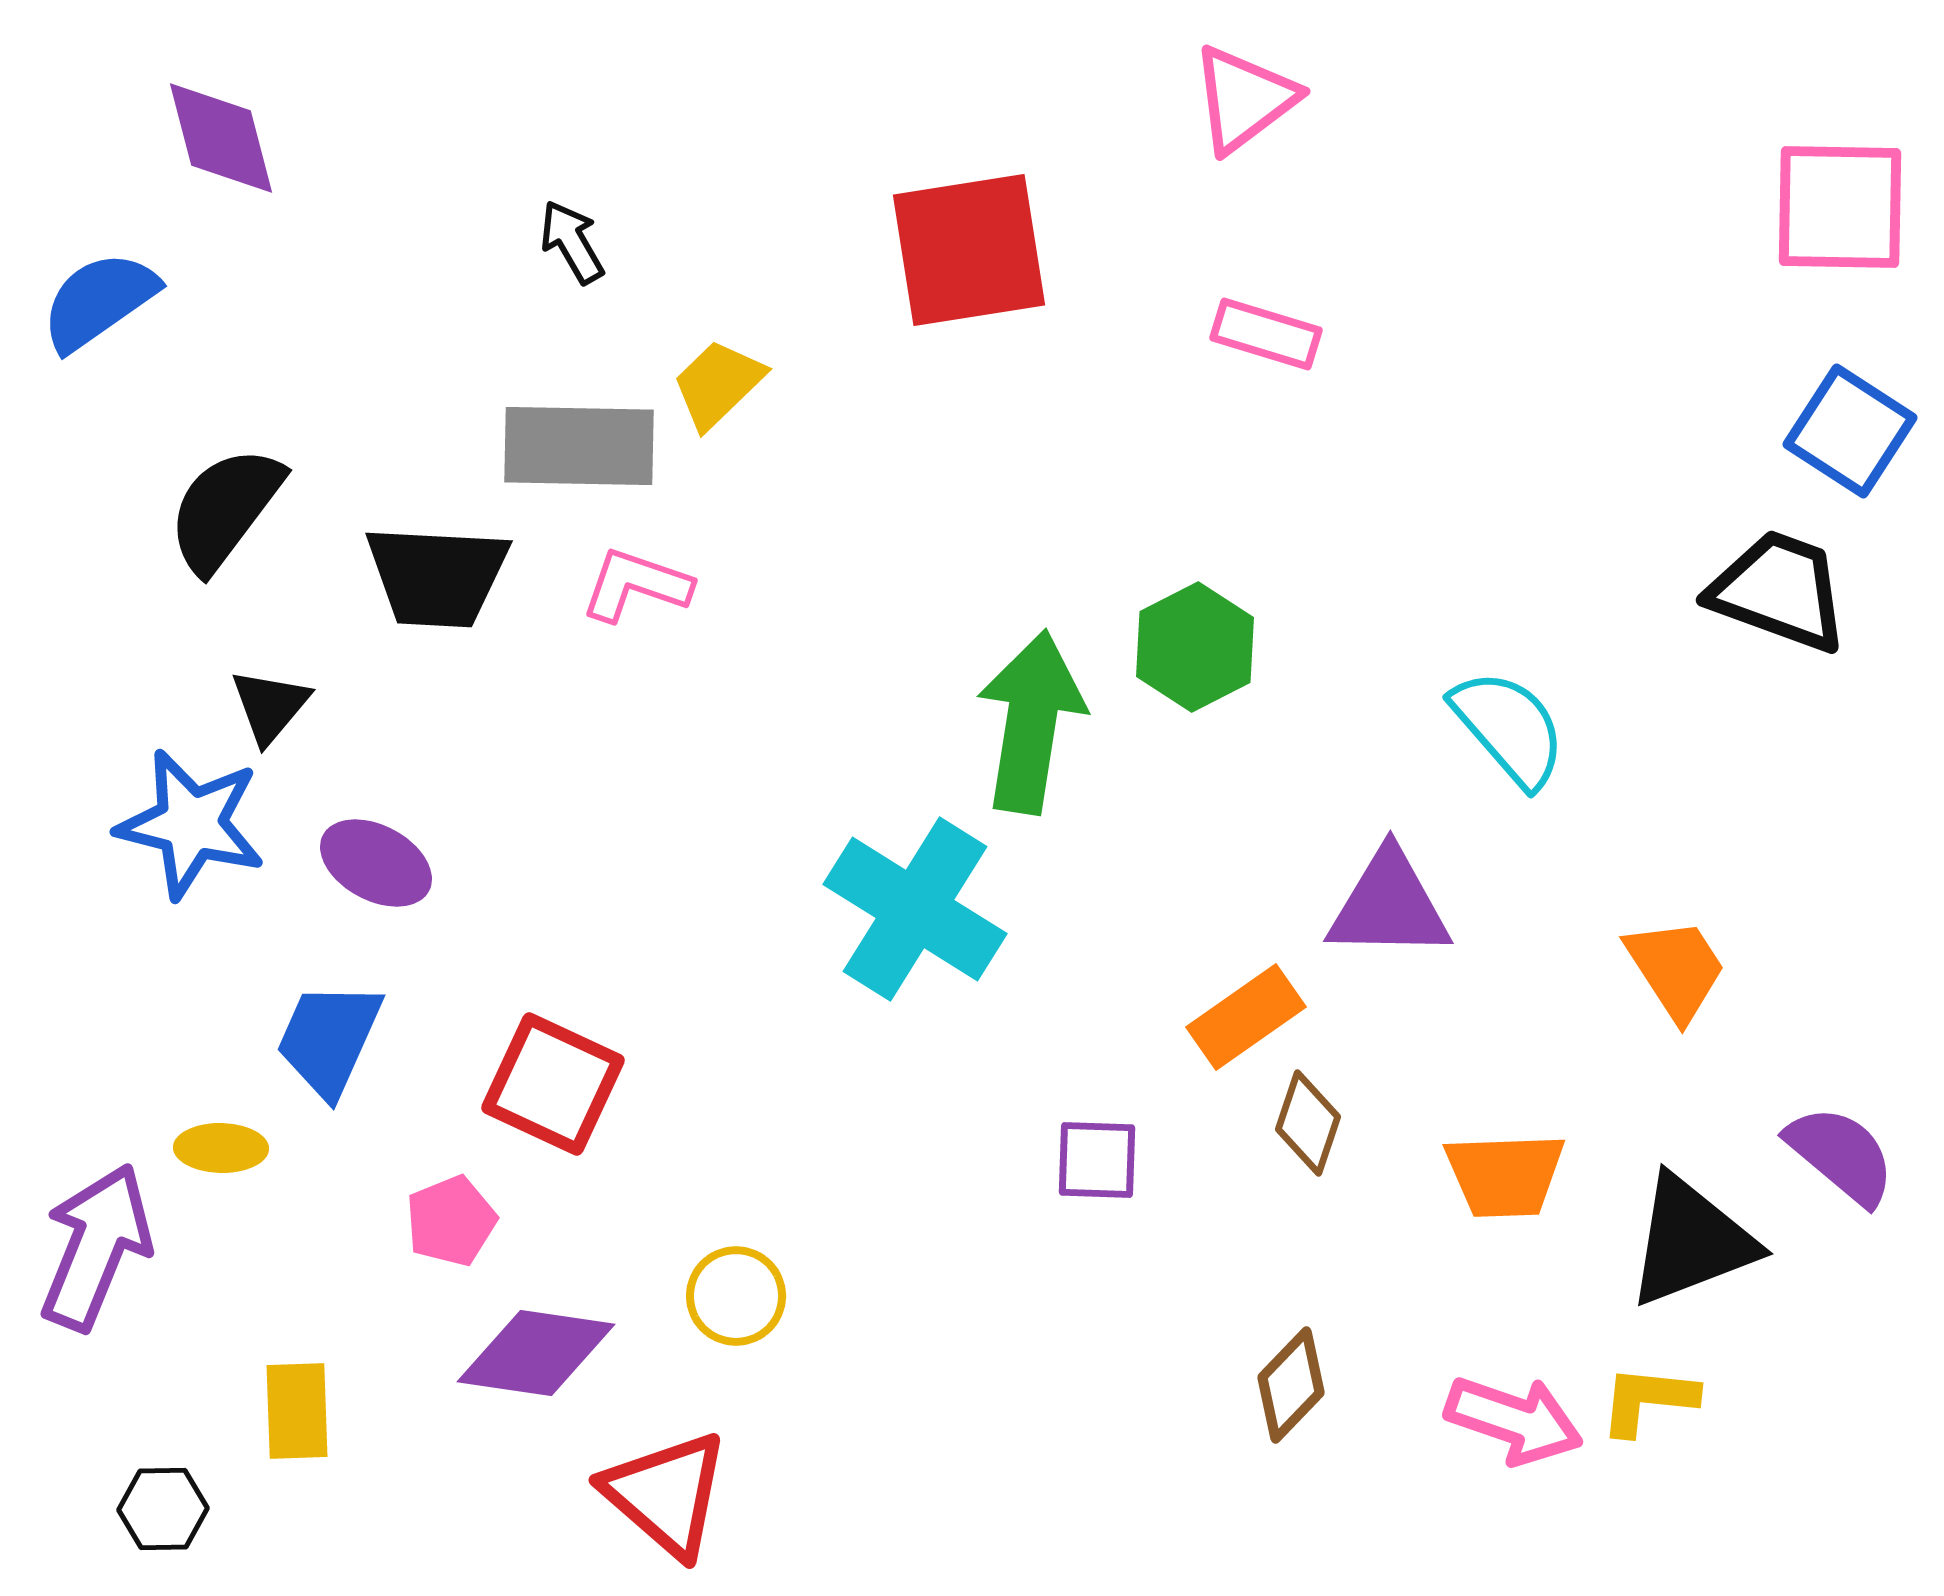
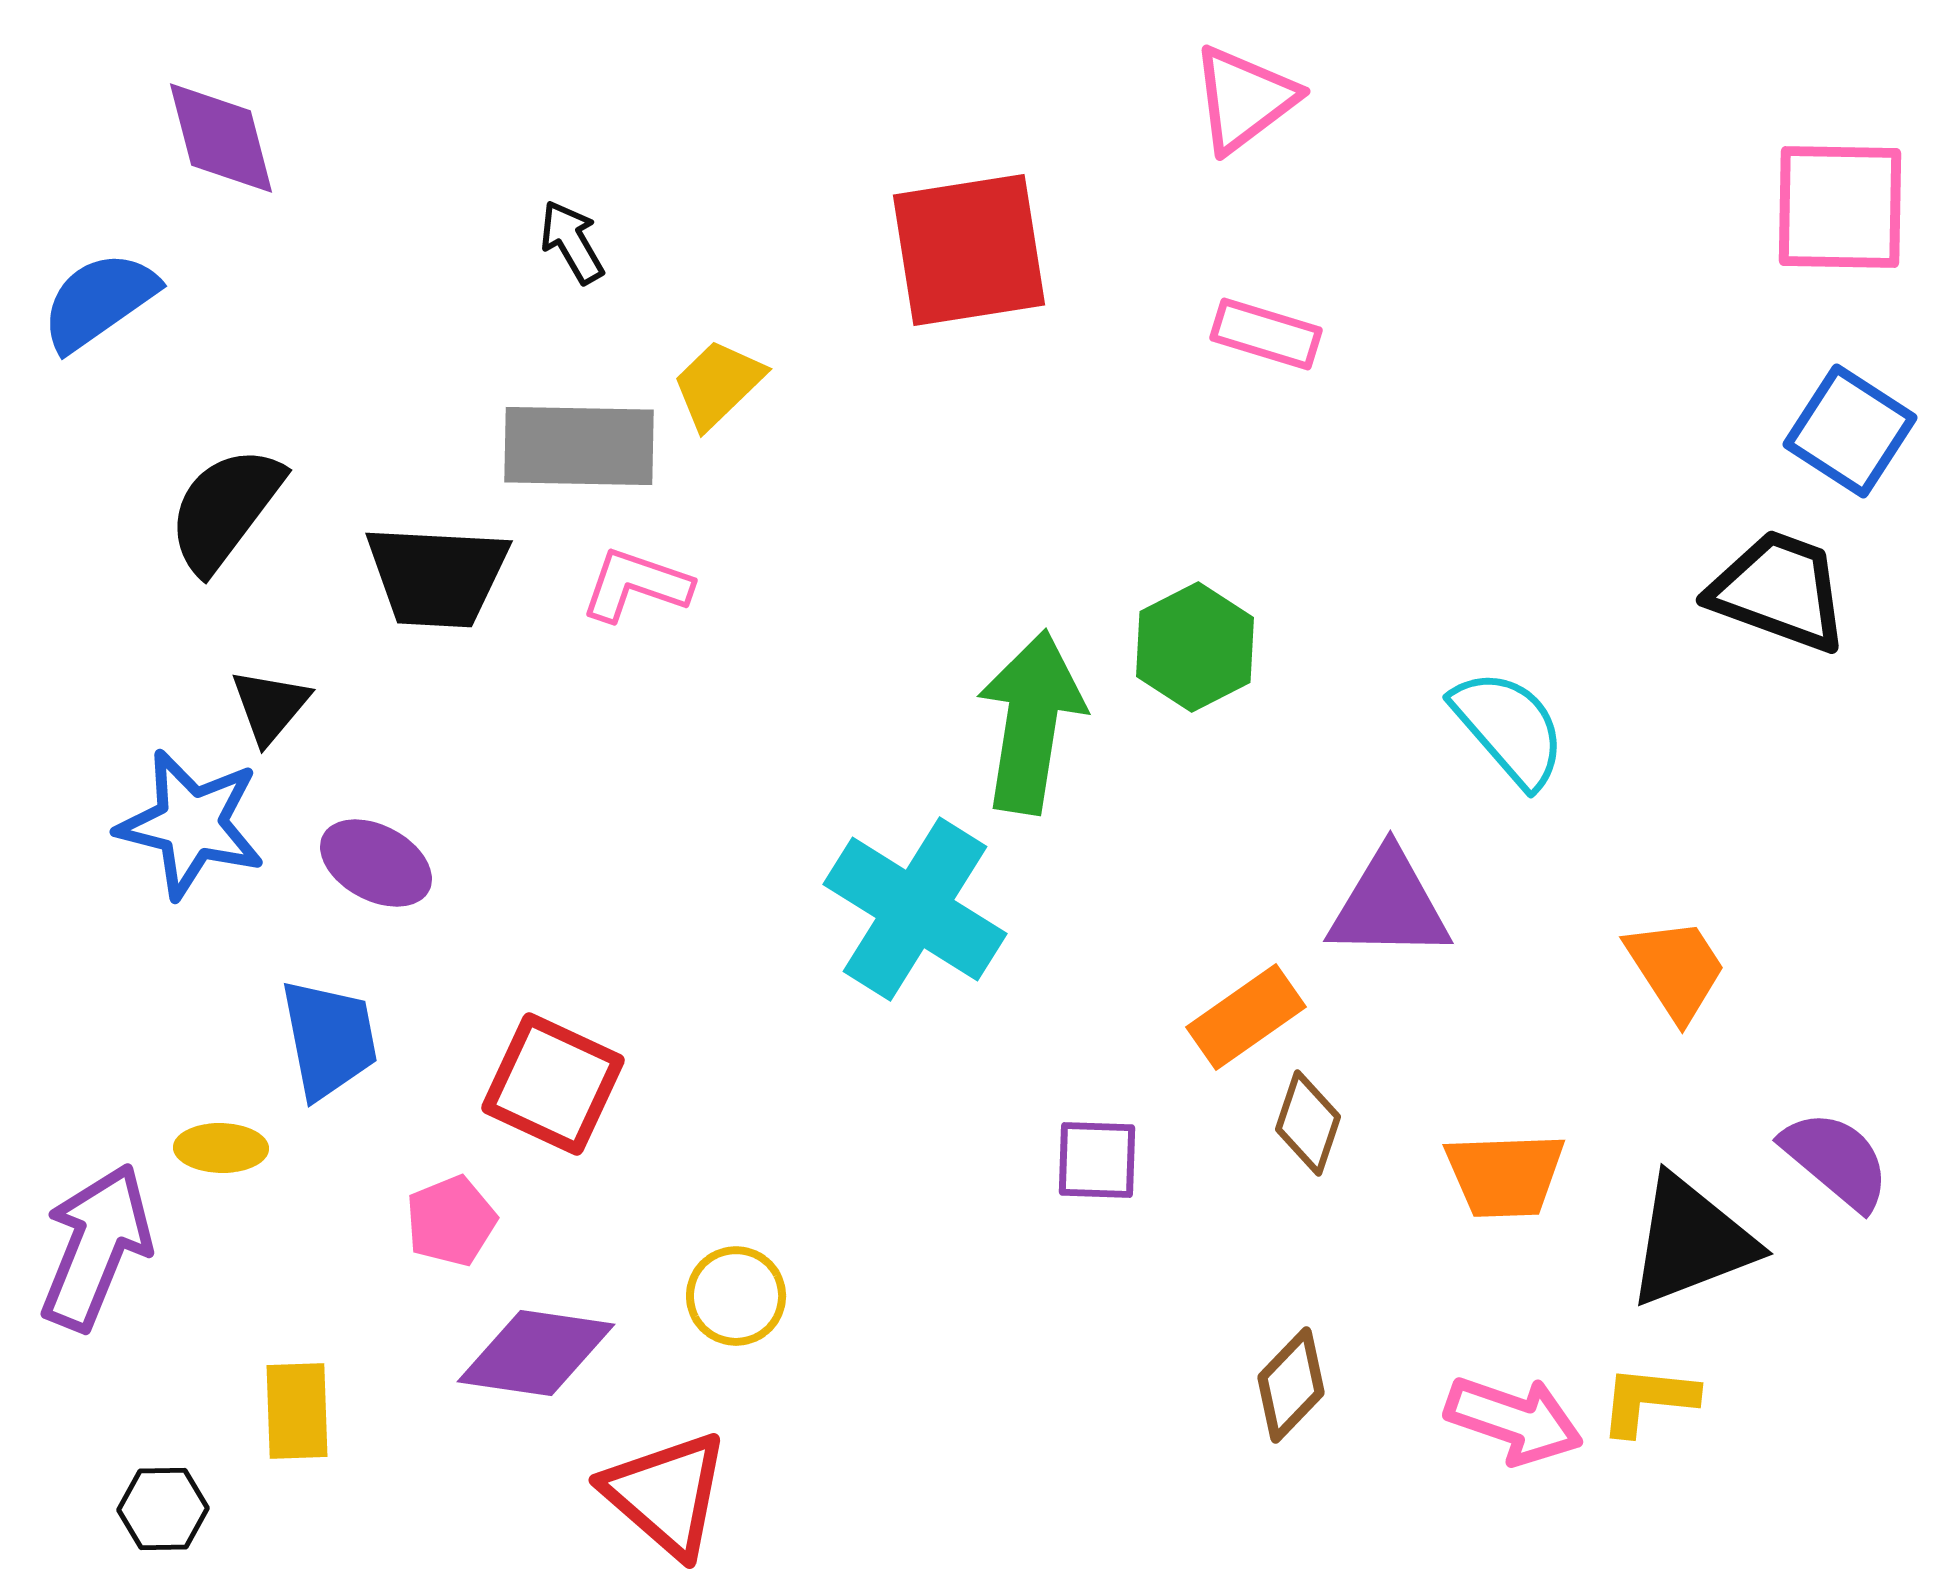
blue trapezoid at (329, 1039): rotated 145 degrees clockwise
purple semicircle at (1841, 1155): moved 5 px left, 5 px down
